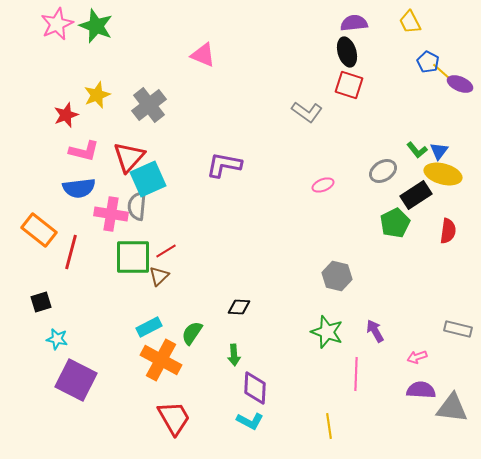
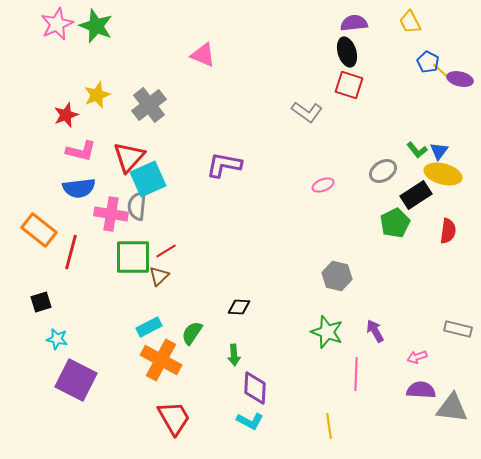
purple ellipse at (460, 84): moved 5 px up; rotated 10 degrees counterclockwise
pink L-shape at (84, 151): moved 3 px left
